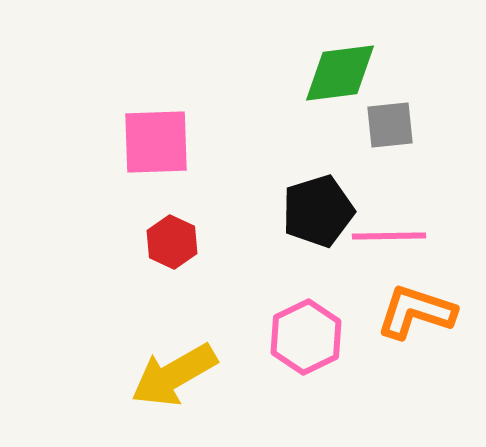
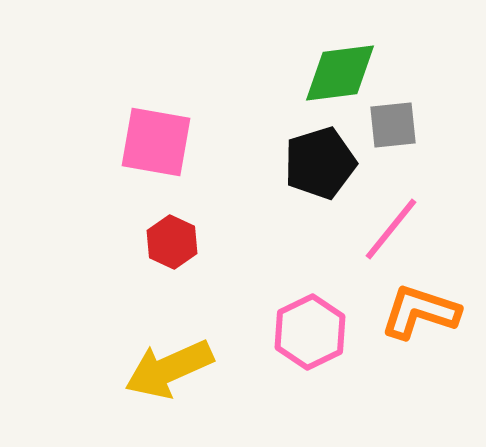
gray square: moved 3 px right
pink square: rotated 12 degrees clockwise
black pentagon: moved 2 px right, 48 px up
pink line: moved 2 px right, 7 px up; rotated 50 degrees counterclockwise
orange L-shape: moved 4 px right
pink hexagon: moved 4 px right, 5 px up
yellow arrow: moved 5 px left, 6 px up; rotated 6 degrees clockwise
